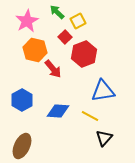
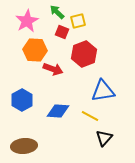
yellow square: rotated 14 degrees clockwise
red square: moved 3 px left, 5 px up; rotated 24 degrees counterclockwise
orange hexagon: rotated 10 degrees counterclockwise
red arrow: rotated 30 degrees counterclockwise
brown ellipse: moved 2 px right; rotated 60 degrees clockwise
